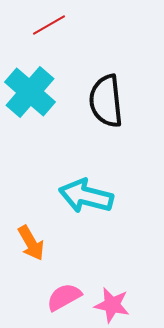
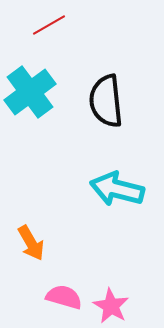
cyan cross: rotated 12 degrees clockwise
cyan arrow: moved 31 px right, 7 px up
pink semicircle: rotated 45 degrees clockwise
pink star: moved 1 px left, 1 px down; rotated 18 degrees clockwise
